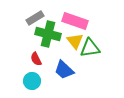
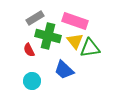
green cross: moved 2 px down
red semicircle: moved 7 px left, 9 px up
